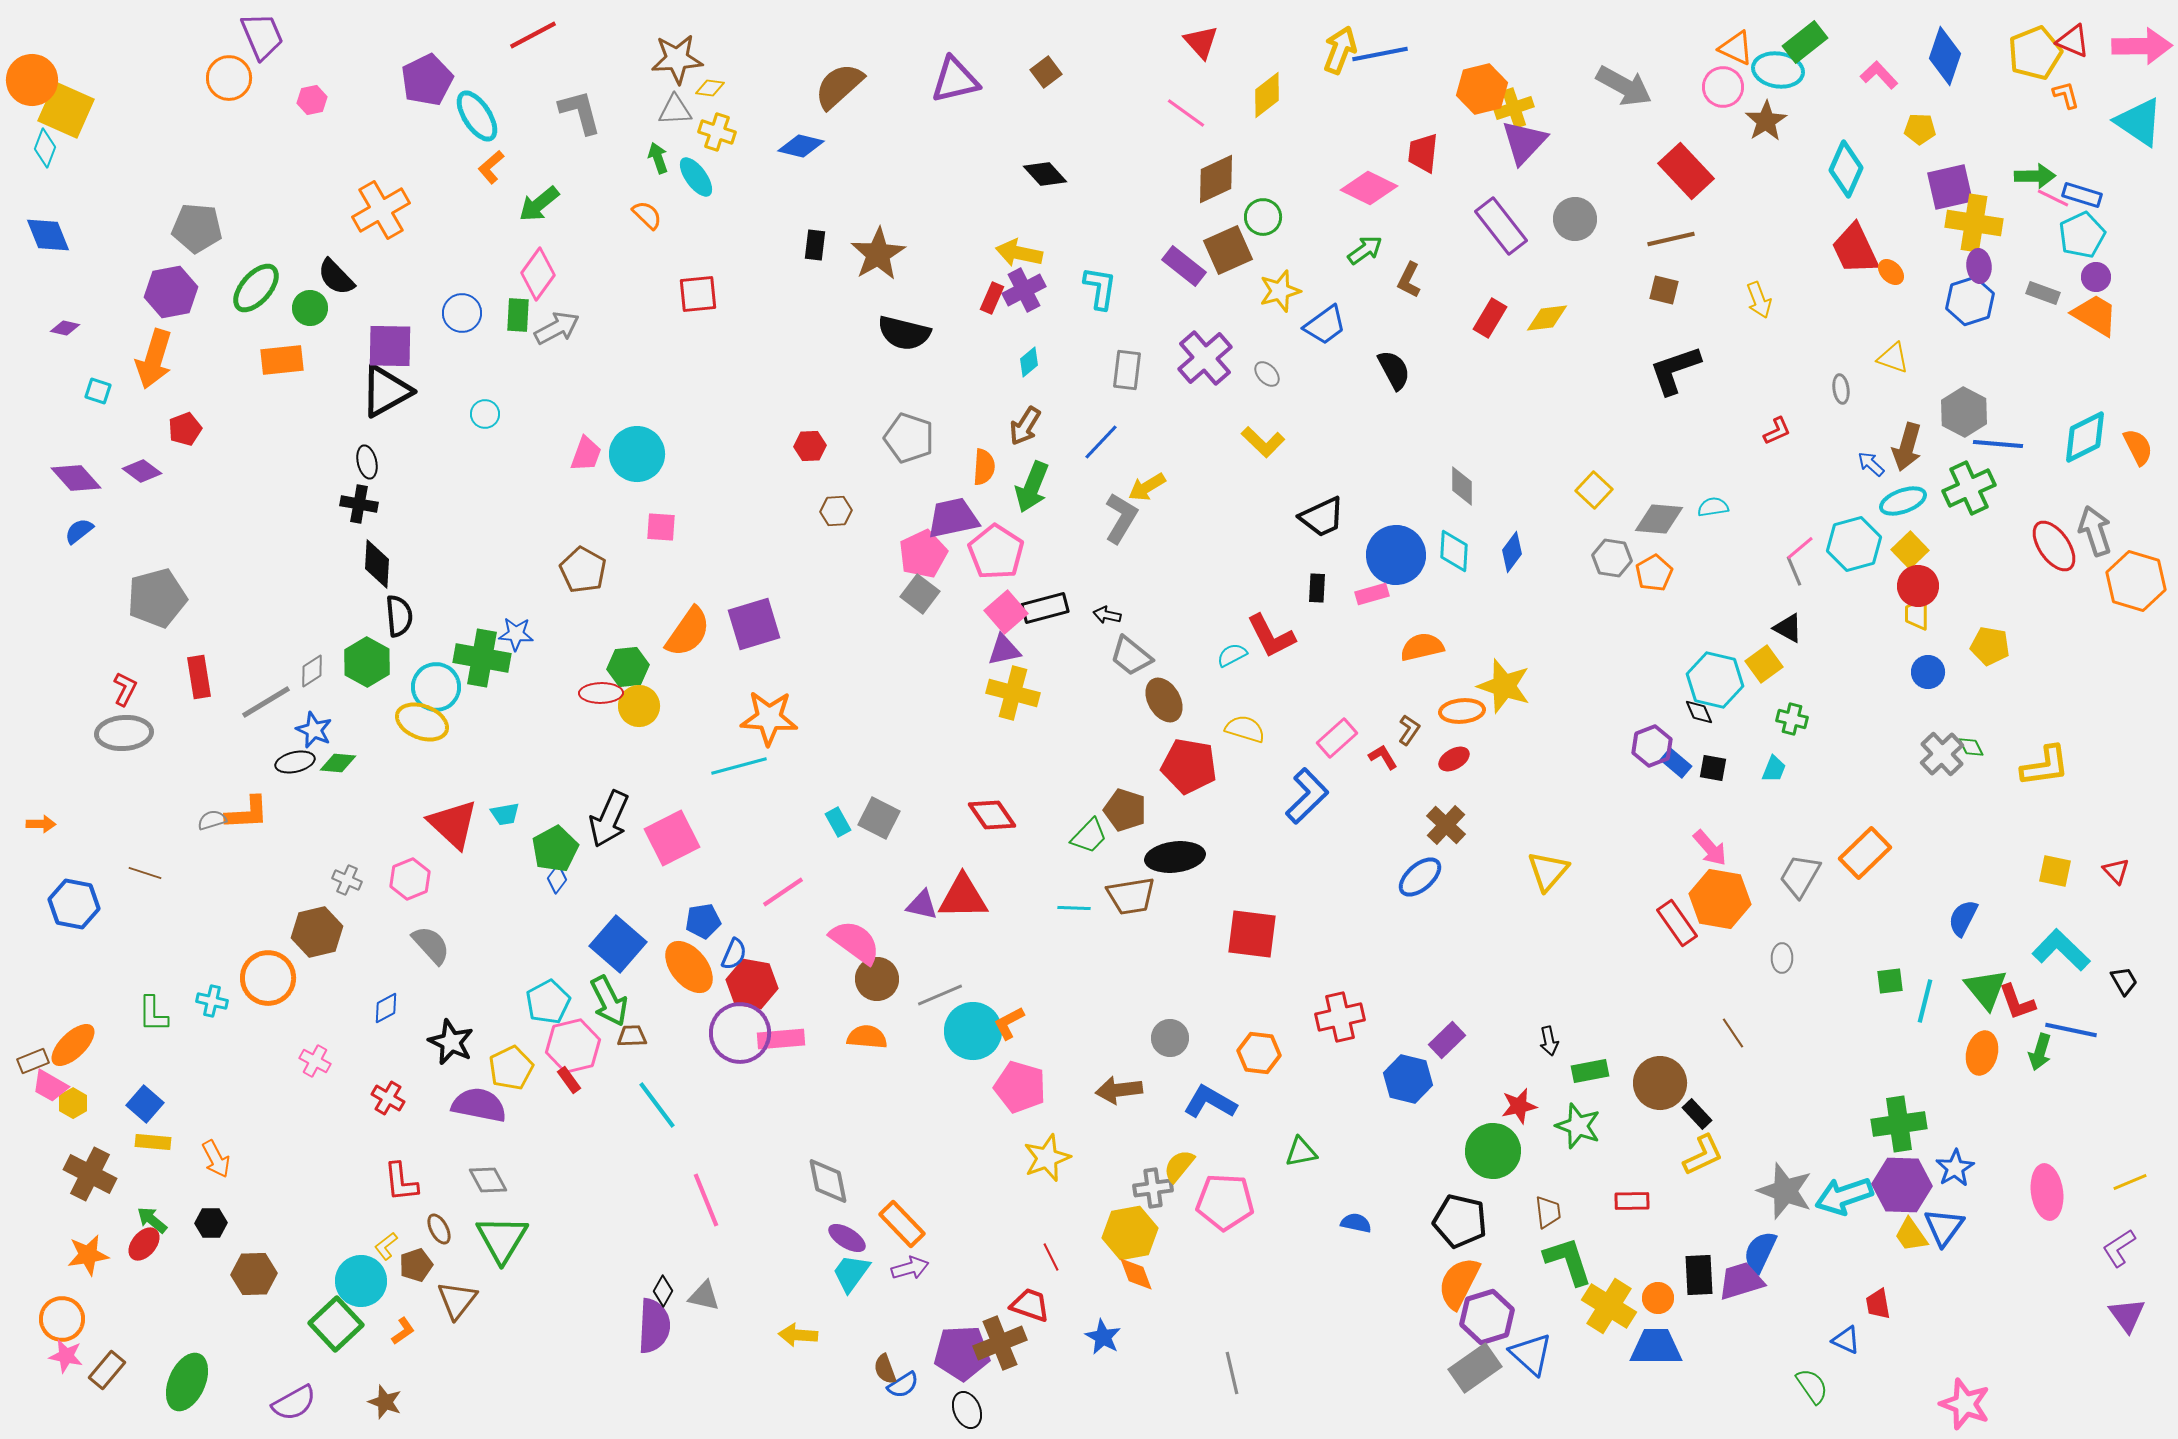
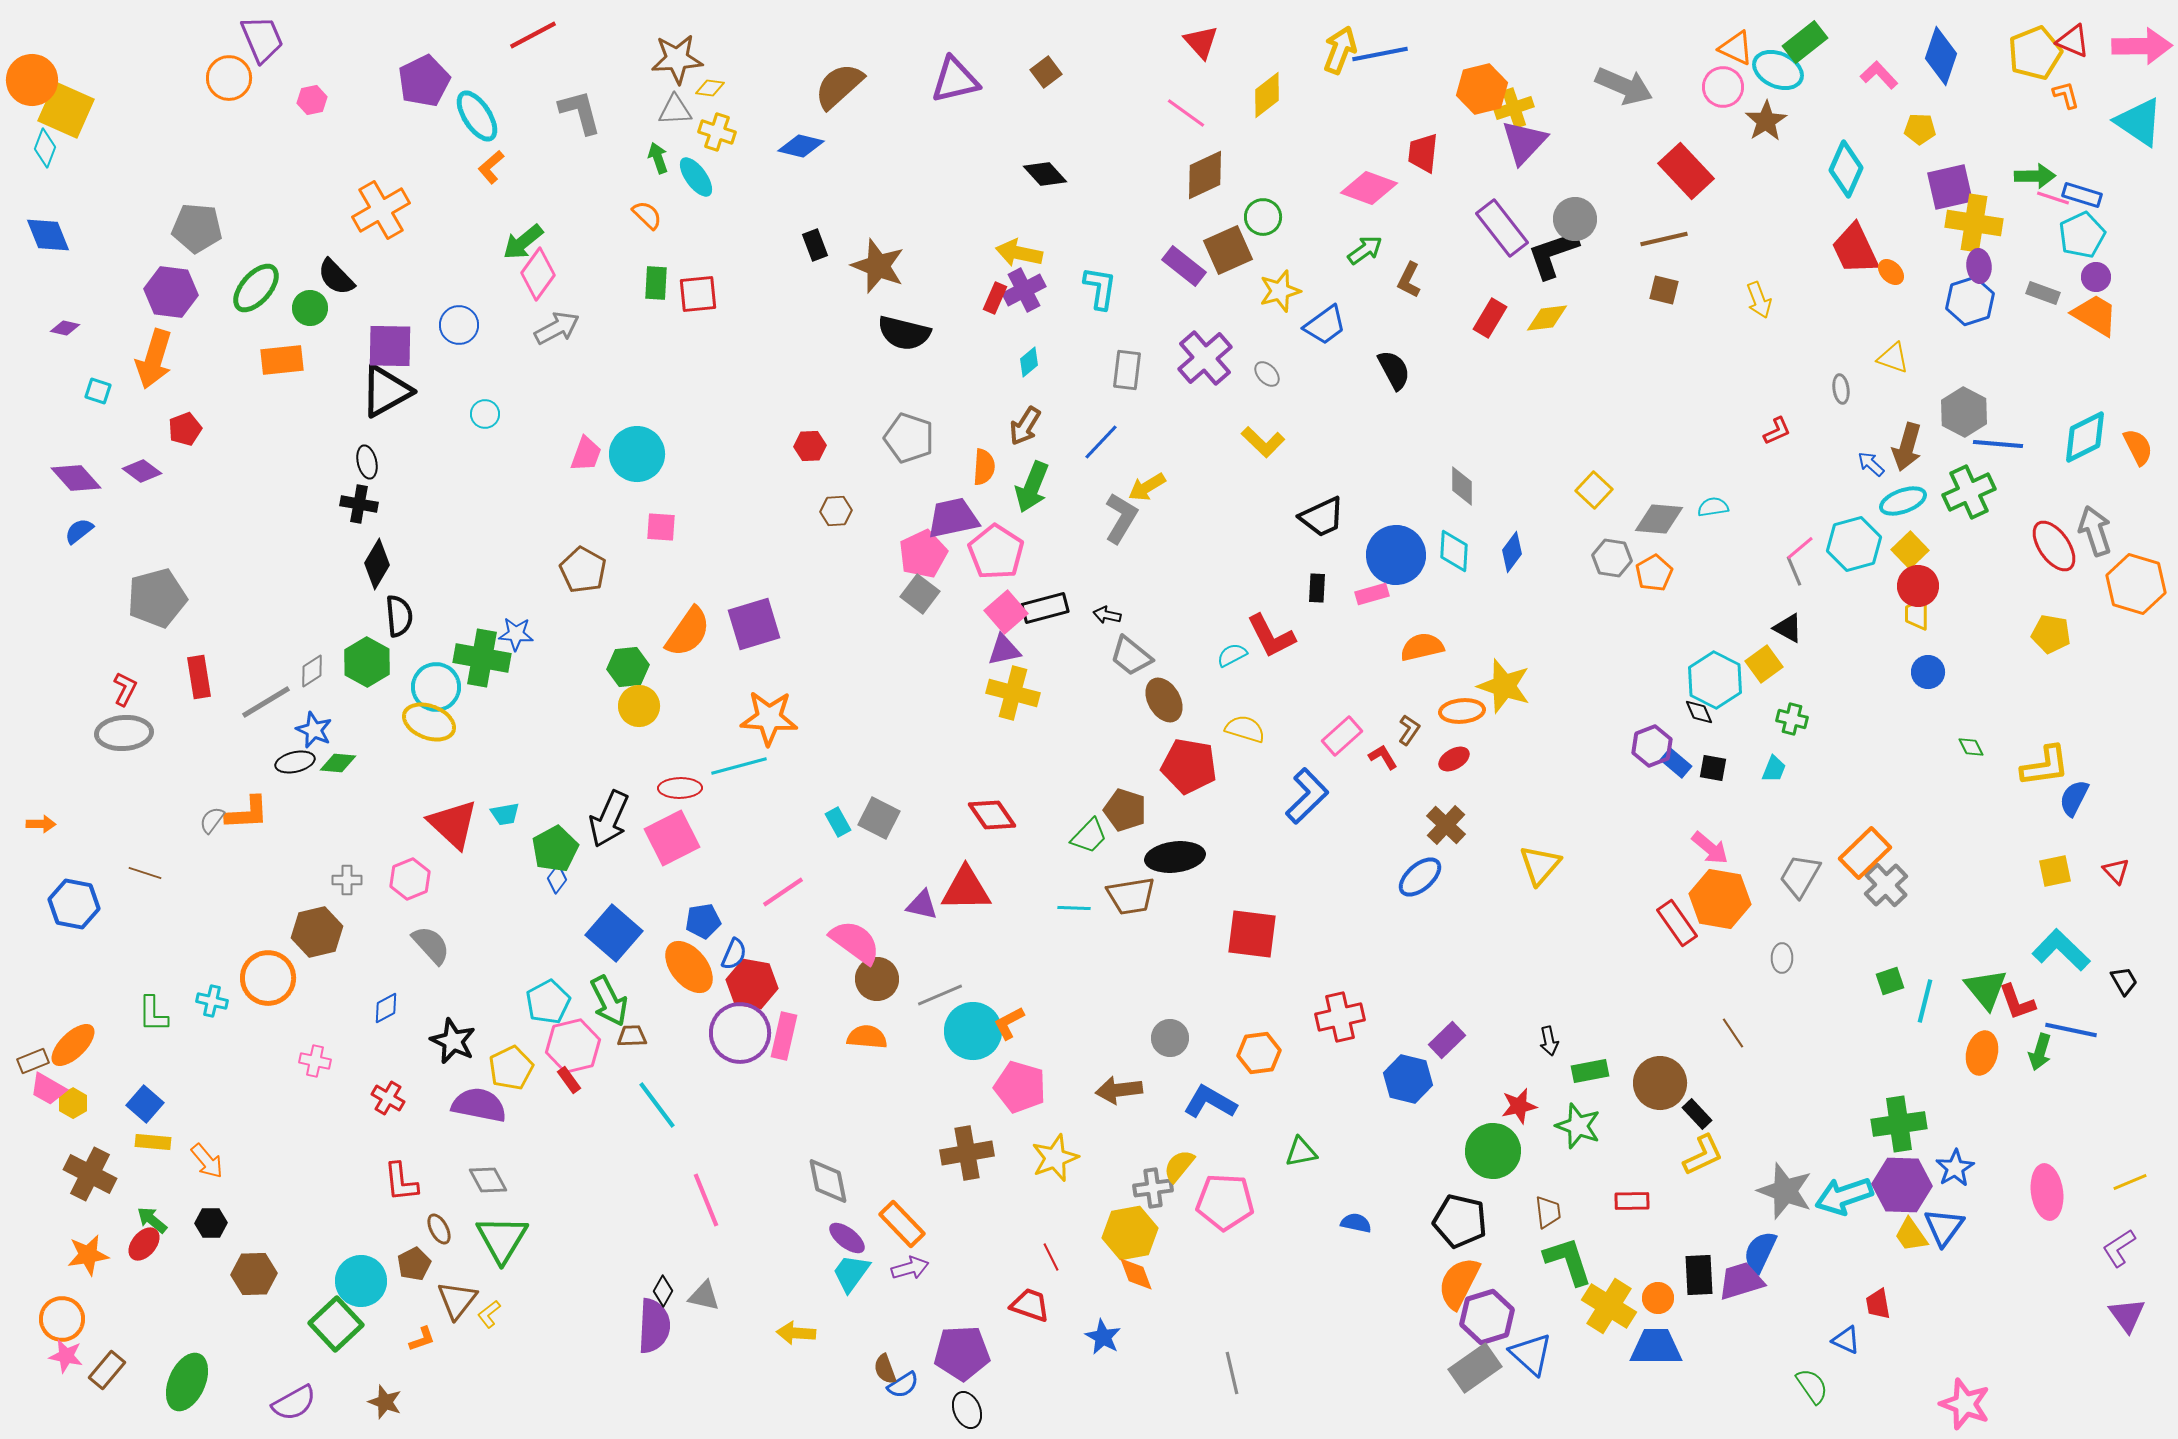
purple trapezoid at (262, 36): moved 3 px down
blue diamond at (1945, 56): moved 4 px left
cyan ellipse at (1778, 70): rotated 15 degrees clockwise
purple pentagon at (427, 80): moved 3 px left, 1 px down
gray arrow at (1624, 86): rotated 6 degrees counterclockwise
brown diamond at (1216, 179): moved 11 px left, 4 px up
pink diamond at (1369, 188): rotated 6 degrees counterclockwise
pink line at (2053, 198): rotated 8 degrees counterclockwise
green arrow at (539, 204): moved 16 px left, 38 px down
purple rectangle at (1501, 226): moved 1 px right, 2 px down
brown line at (1671, 239): moved 7 px left
black rectangle at (815, 245): rotated 28 degrees counterclockwise
brown star at (878, 254): moved 12 px down; rotated 20 degrees counterclockwise
purple hexagon at (171, 292): rotated 18 degrees clockwise
red rectangle at (992, 298): moved 3 px right
blue circle at (462, 313): moved 3 px left, 12 px down
green rectangle at (518, 315): moved 138 px right, 32 px up
black L-shape at (1675, 370): moved 122 px left, 116 px up
green cross at (1969, 488): moved 4 px down
black diamond at (377, 564): rotated 27 degrees clockwise
orange hexagon at (2136, 581): moved 3 px down
yellow pentagon at (1990, 646): moved 61 px right, 12 px up
cyan hexagon at (1715, 680): rotated 14 degrees clockwise
red ellipse at (601, 693): moved 79 px right, 95 px down
yellow ellipse at (422, 722): moved 7 px right
pink rectangle at (1337, 738): moved 5 px right, 2 px up
gray cross at (1942, 754): moved 56 px left, 131 px down
gray semicircle at (212, 820): rotated 36 degrees counterclockwise
pink arrow at (1710, 848): rotated 9 degrees counterclockwise
yellow triangle at (1548, 871): moved 8 px left, 6 px up
yellow square at (2055, 871): rotated 24 degrees counterclockwise
gray cross at (347, 880): rotated 24 degrees counterclockwise
red triangle at (963, 897): moved 3 px right, 8 px up
blue semicircle at (1963, 918): moved 111 px right, 120 px up
blue square at (618, 944): moved 4 px left, 11 px up
green square at (1890, 981): rotated 12 degrees counterclockwise
pink rectangle at (781, 1039): moved 3 px right, 3 px up; rotated 72 degrees counterclockwise
black star at (451, 1042): moved 2 px right, 1 px up
orange hexagon at (1259, 1053): rotated 15 degrees counterclockwise
pink cross at (315, 1061): rotated 16 degrees counterclockwise
pink trapezoid at (50, 1086): moved 2 px left, 3 px down
yellow star at (1047, 1158): moved 8 px right
orange arrow at (216, 1159): moved 9 px left, 2 px down; rotated 12 degrees counterclockwise
purple ellipse at (847, 1238): rotated 6 degrees clockwise
yellow L-shape at (386, 1246): moved 103 px right, 68 px down
brown pentagon at (416, 1265): moved 2 px left, 1 px up; rotated 8 degrees counterclockwise
orange L-shape at (403, 1331): moved 19 px right, 8 px down; rotated 16 degrees clockwise
yellow arrow at (798, 1335): moved 2 px left, 2 px up
brown cross at (1000, 1343): moved 33 px left, 190 px up; rotated 12 degrees clockwise
